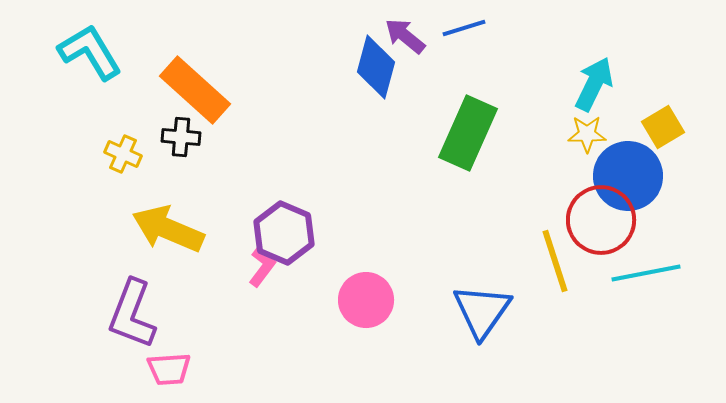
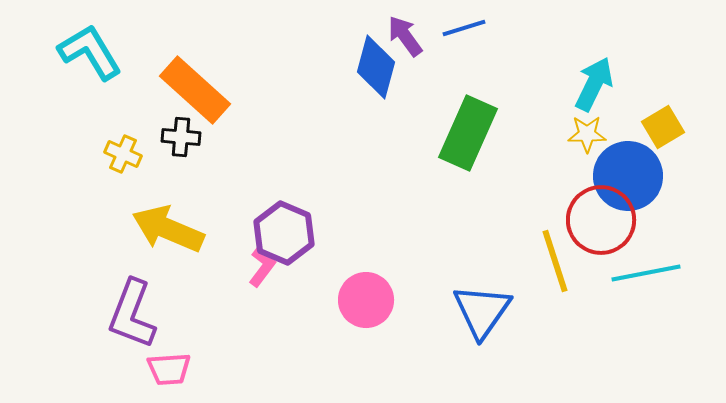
purple arrow: rotated 15 degrees clockwise
